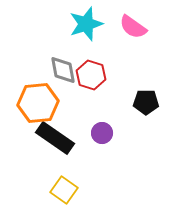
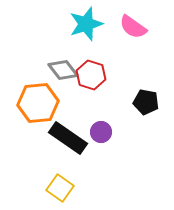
gray diamond: rotated 28 degrees counterclockwise
black pentagon: rotated 10 degrees clockwise
purple circle: moved 1 px left, 1 px up
black rectangle: moved 13 px right
yellow square: moved 4 px left, 2 px up
